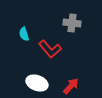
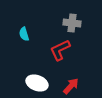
red L-shape: moved 10 px right, 1 px down; rotated 105 degrees clockwise
